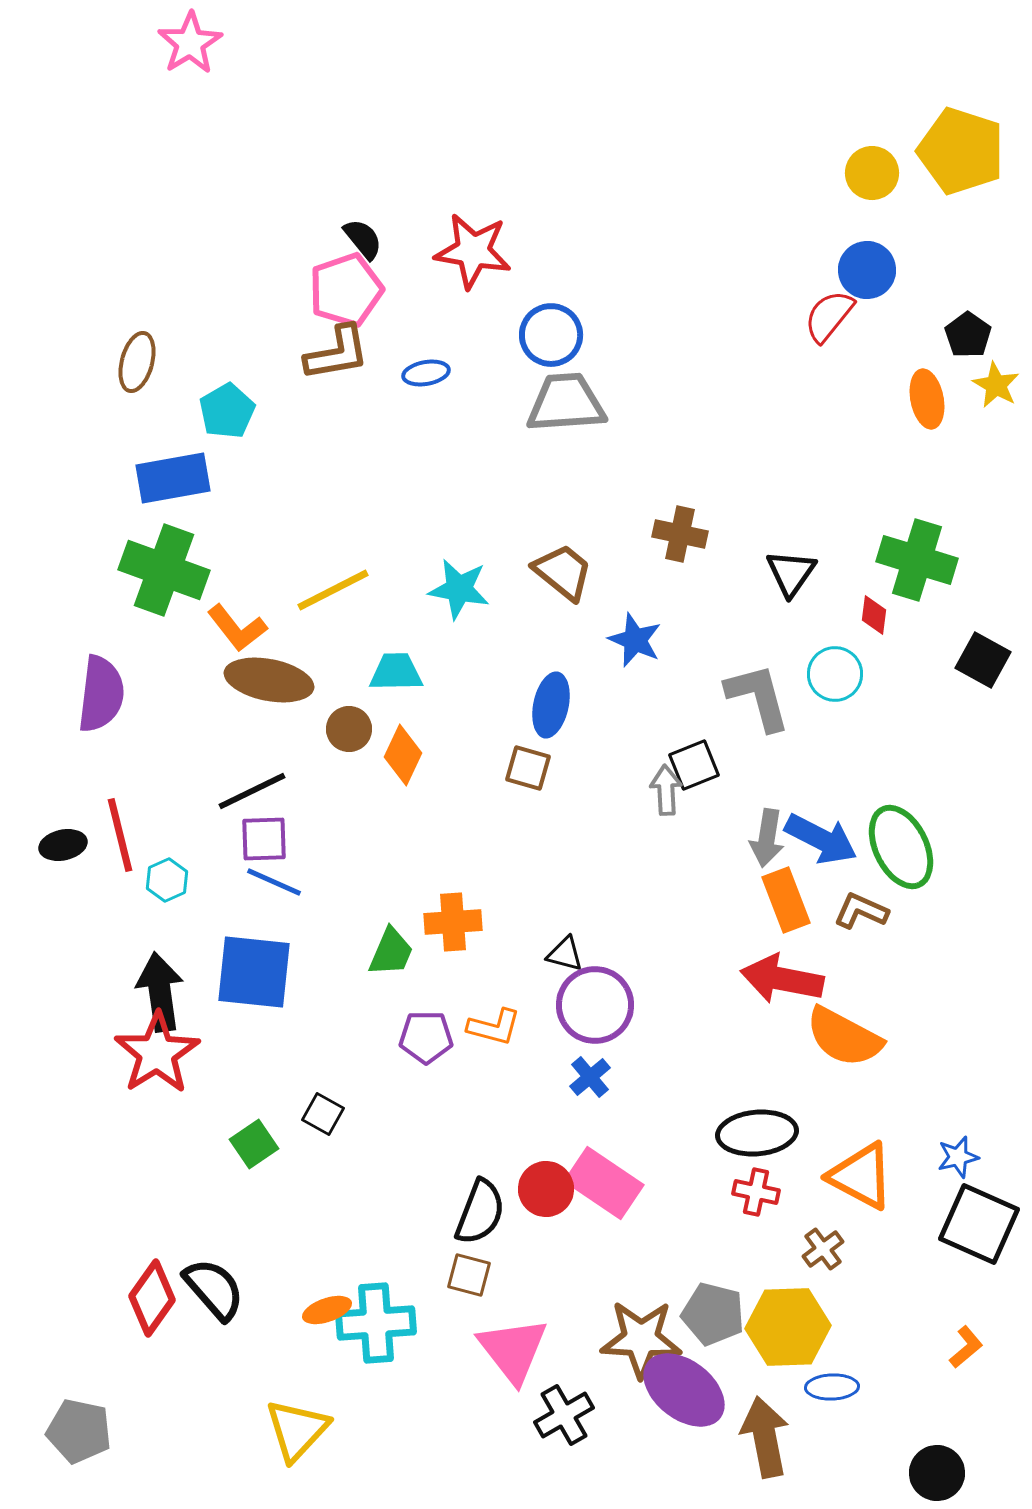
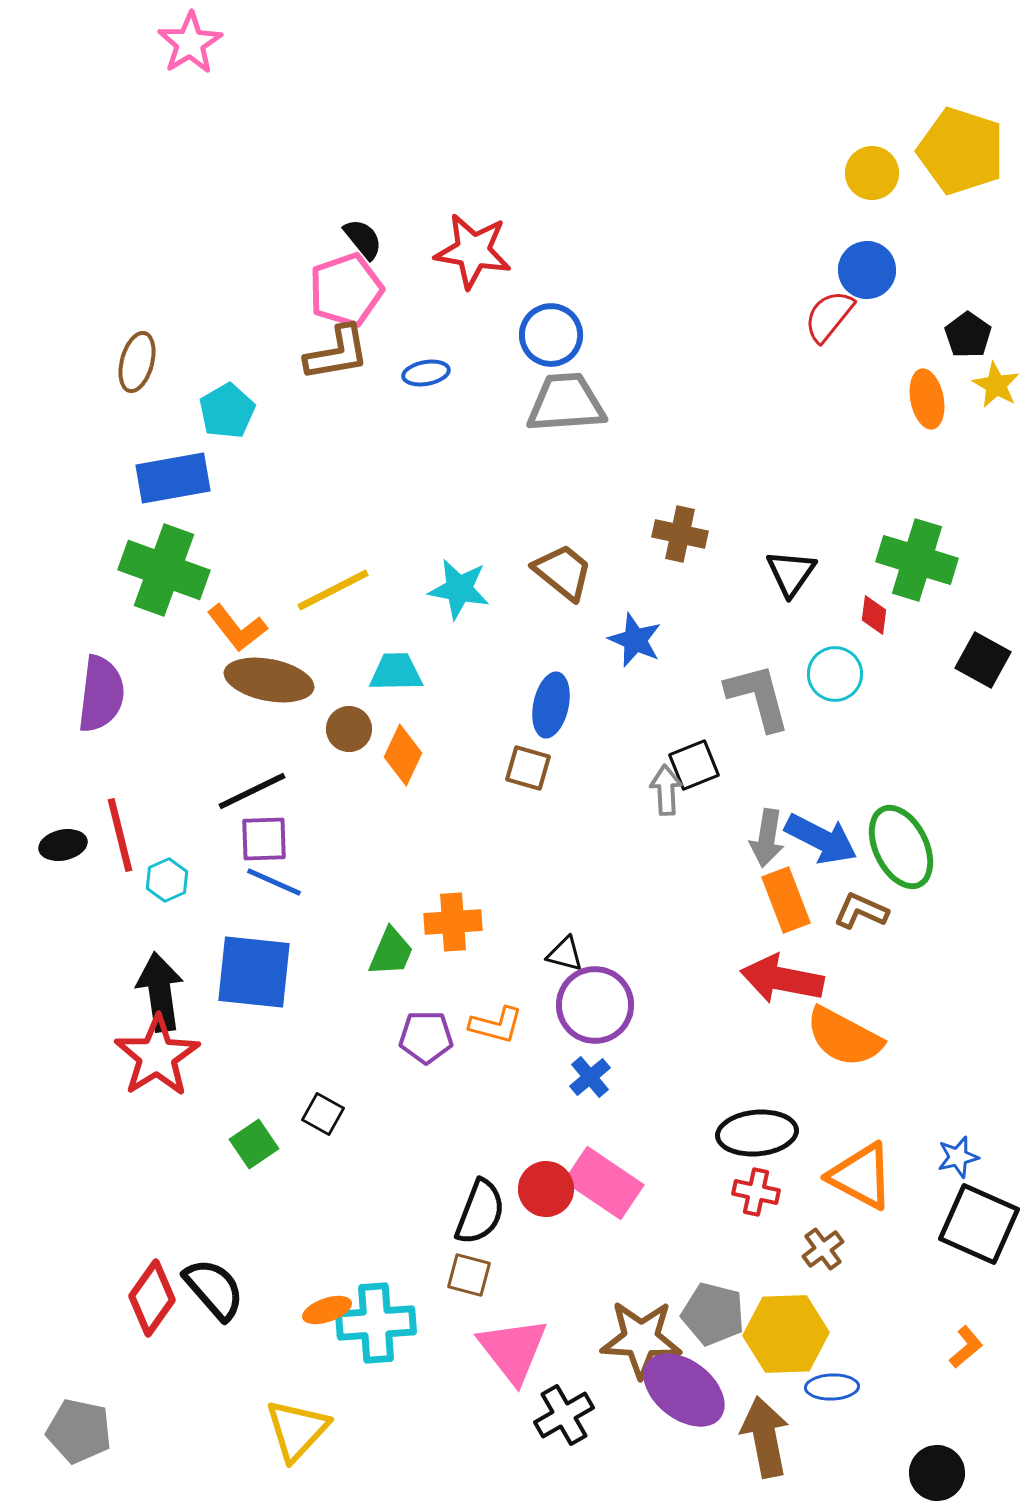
orange L-shape at (494, 1027): moved 2 px right, 2 px up
red star at (157, 1053): moved 3 px down
yellow hexagon at (788, 1327): moved 2 px left, 7 px down
